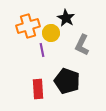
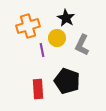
yellow circle: moved 6 px right, 5 px down
